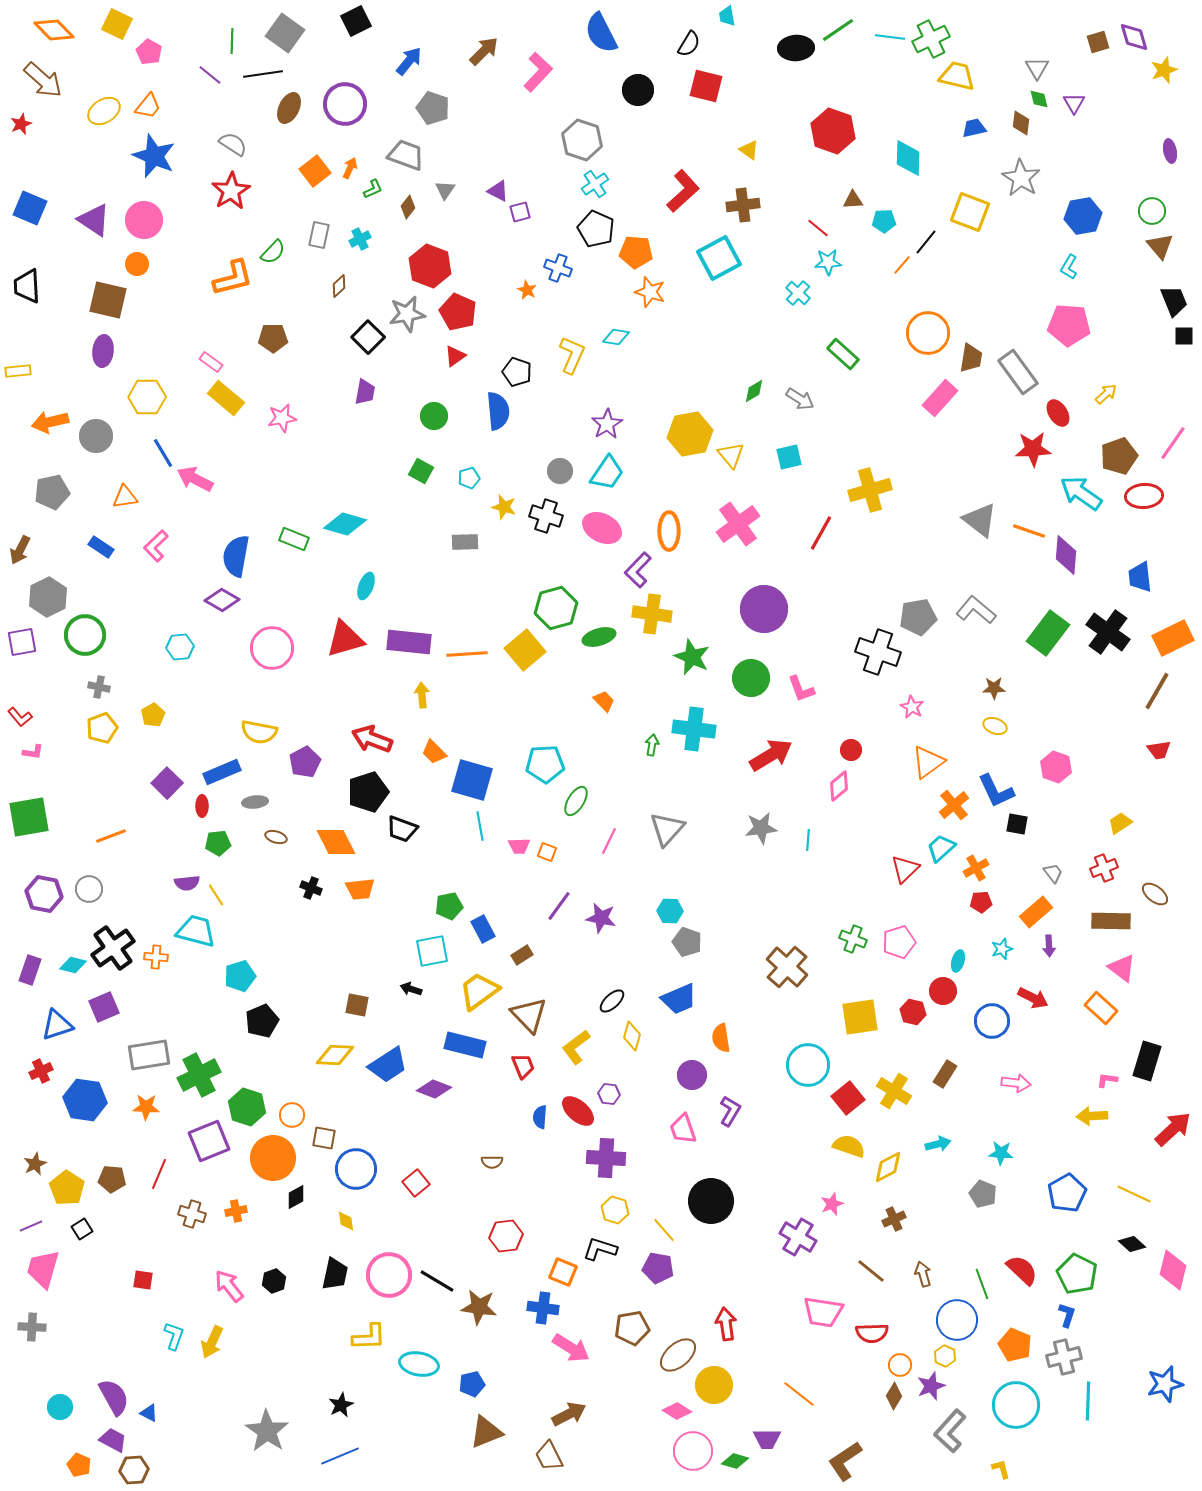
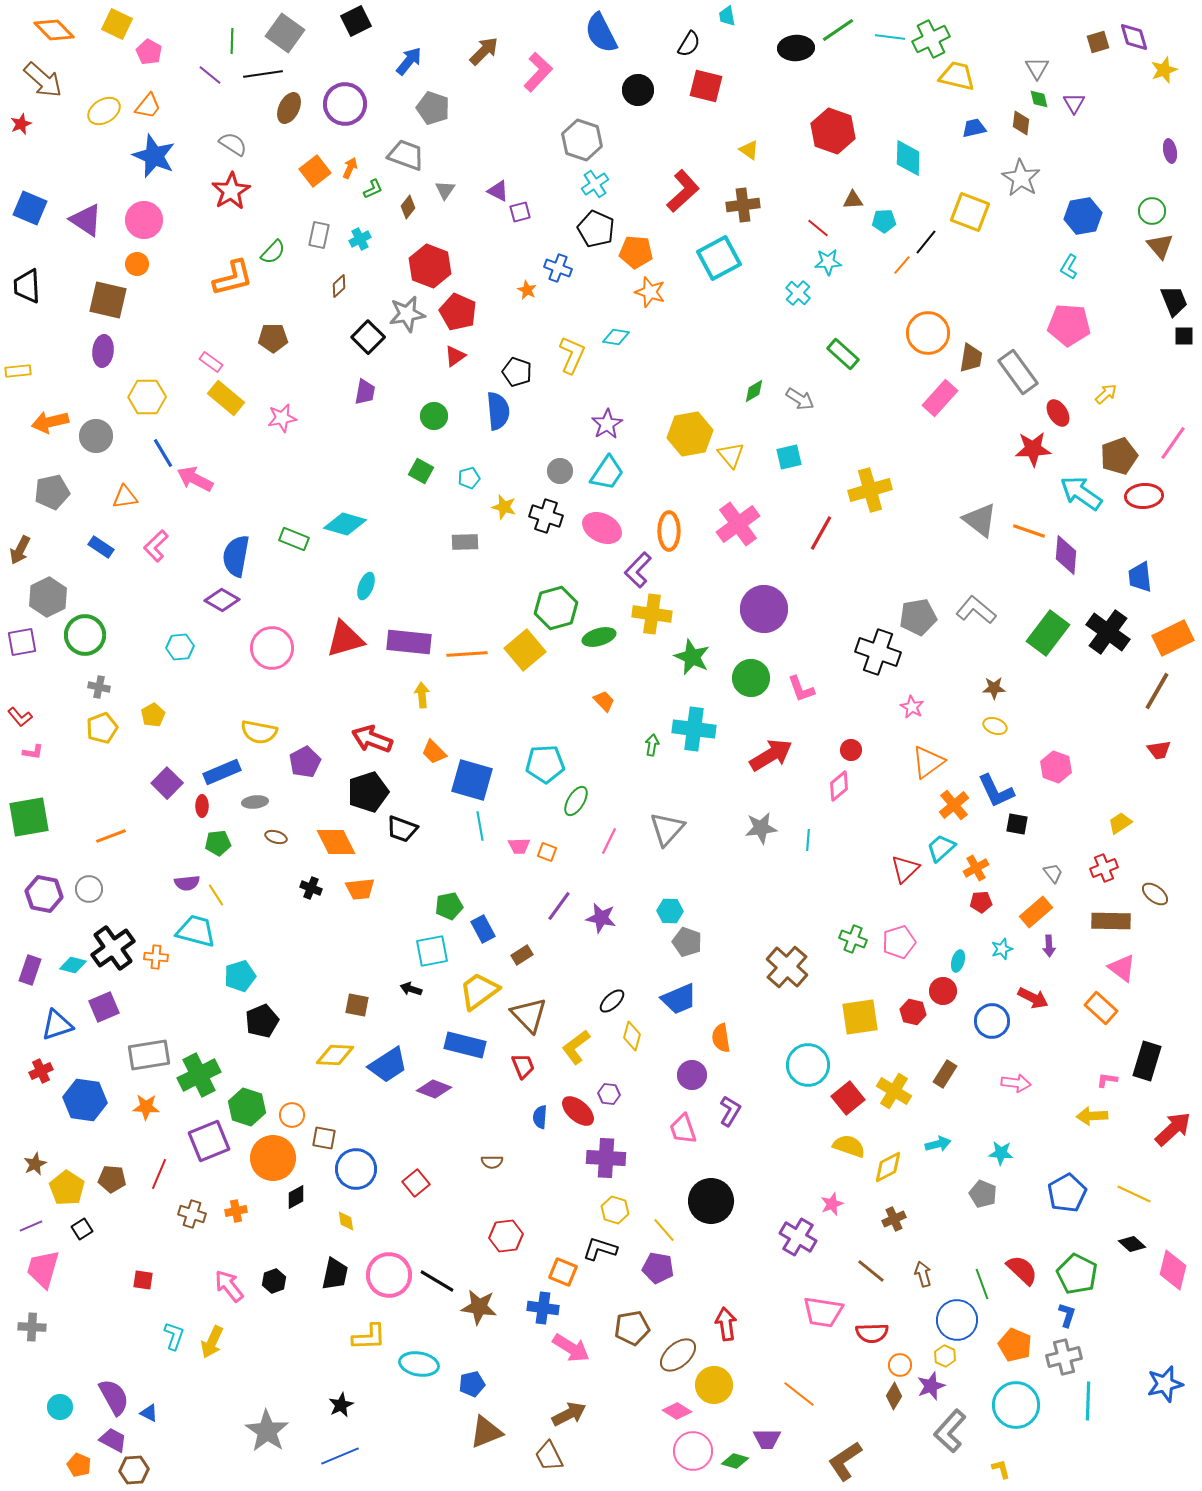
purple triangle at (94, 220): moved 8 px left
